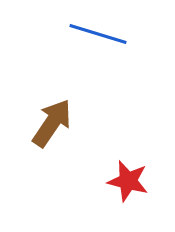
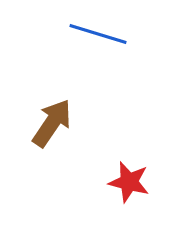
red star: moved 1 px right, 1 px down
